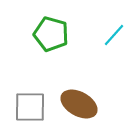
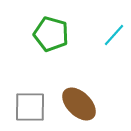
brown ellipse: rotated 15 degrees clockwise
